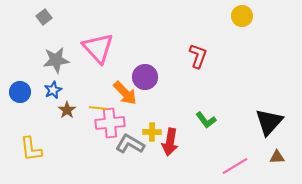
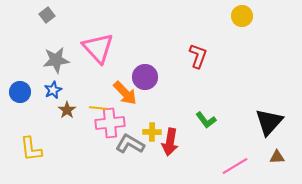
gray square: moved 3 px right, 2 px up
